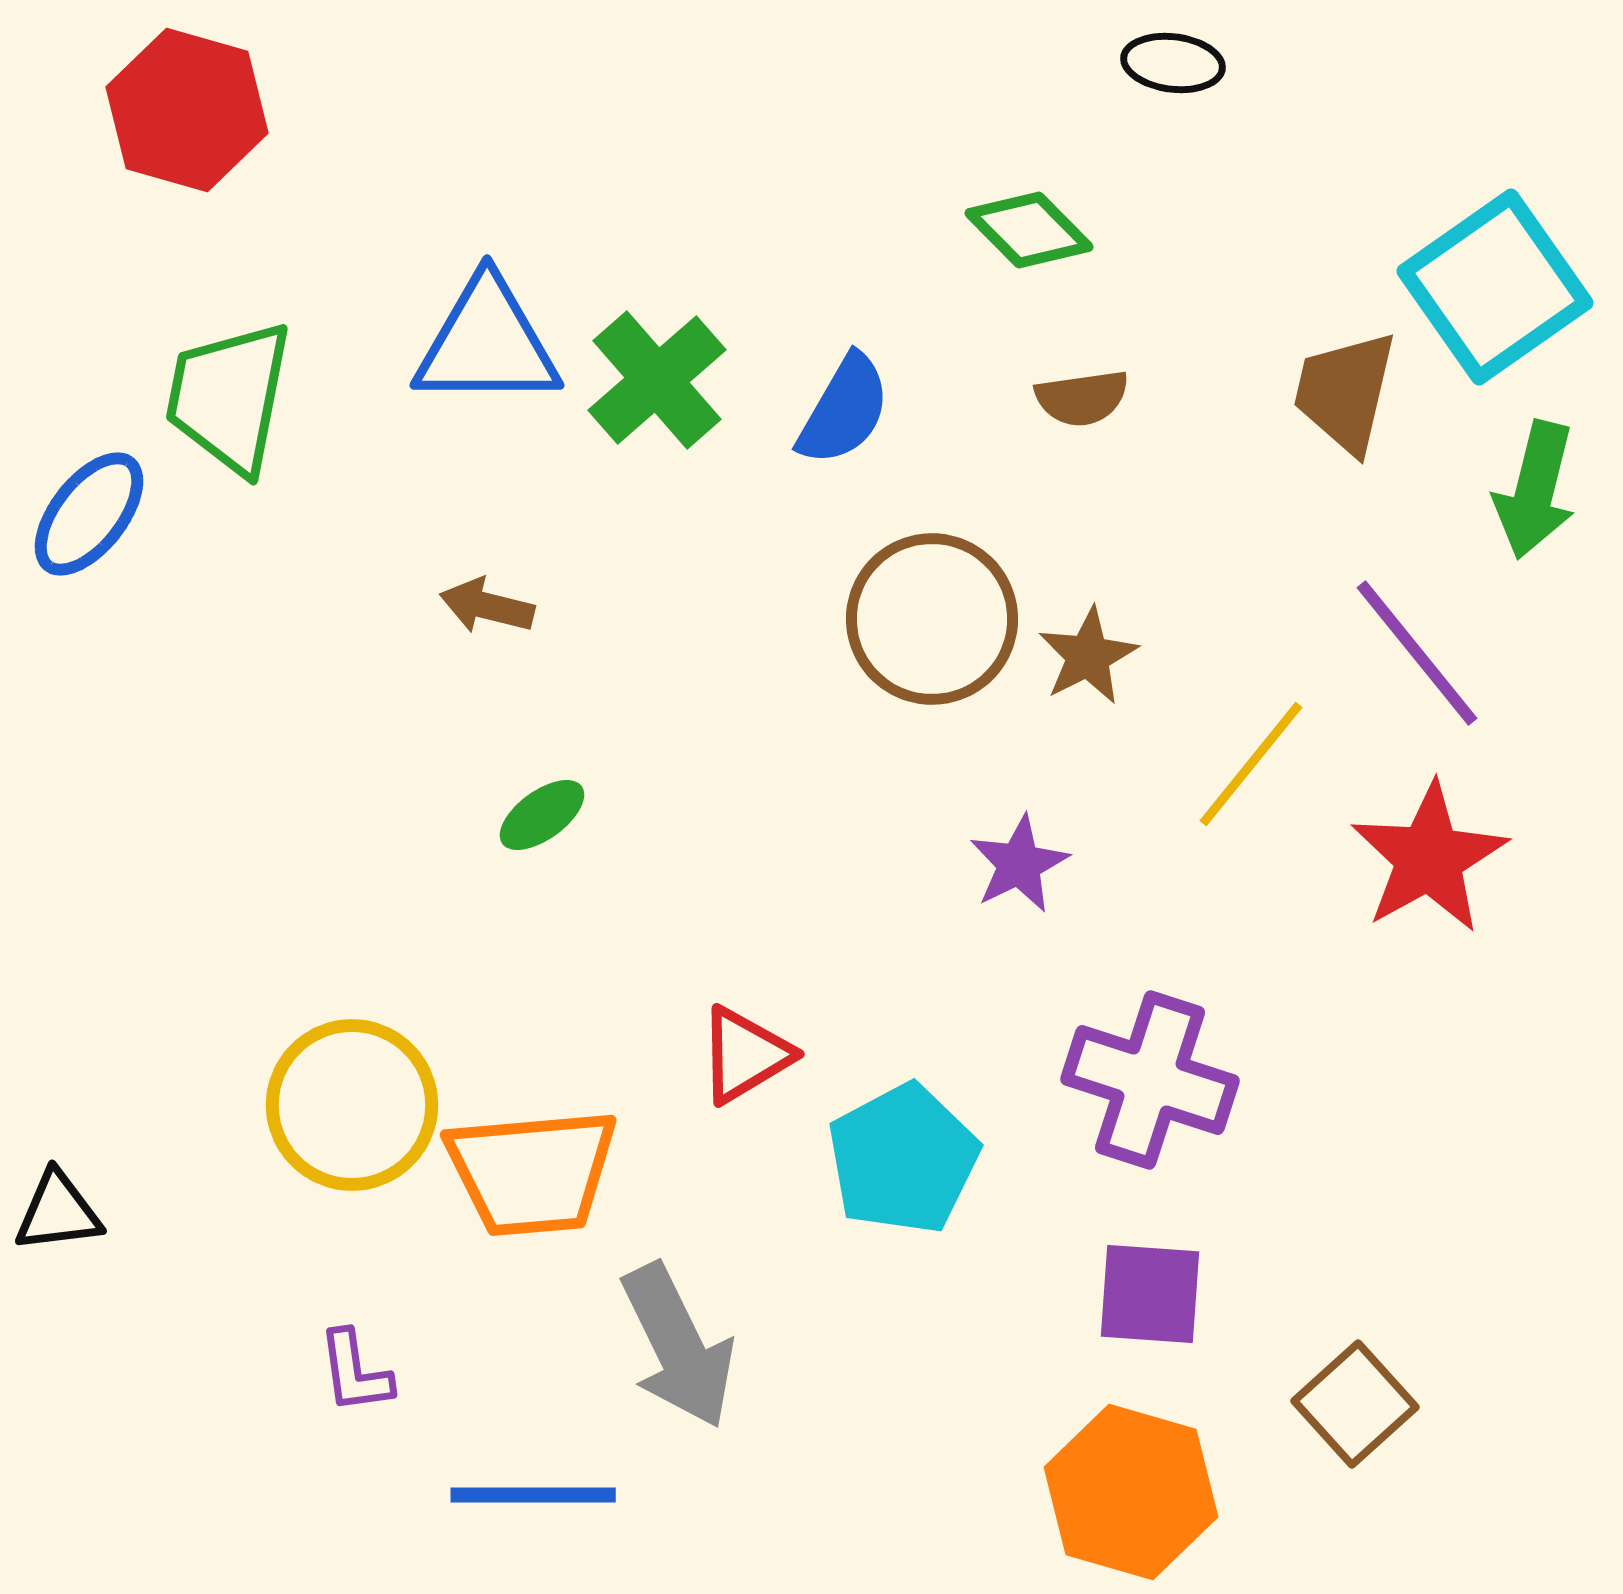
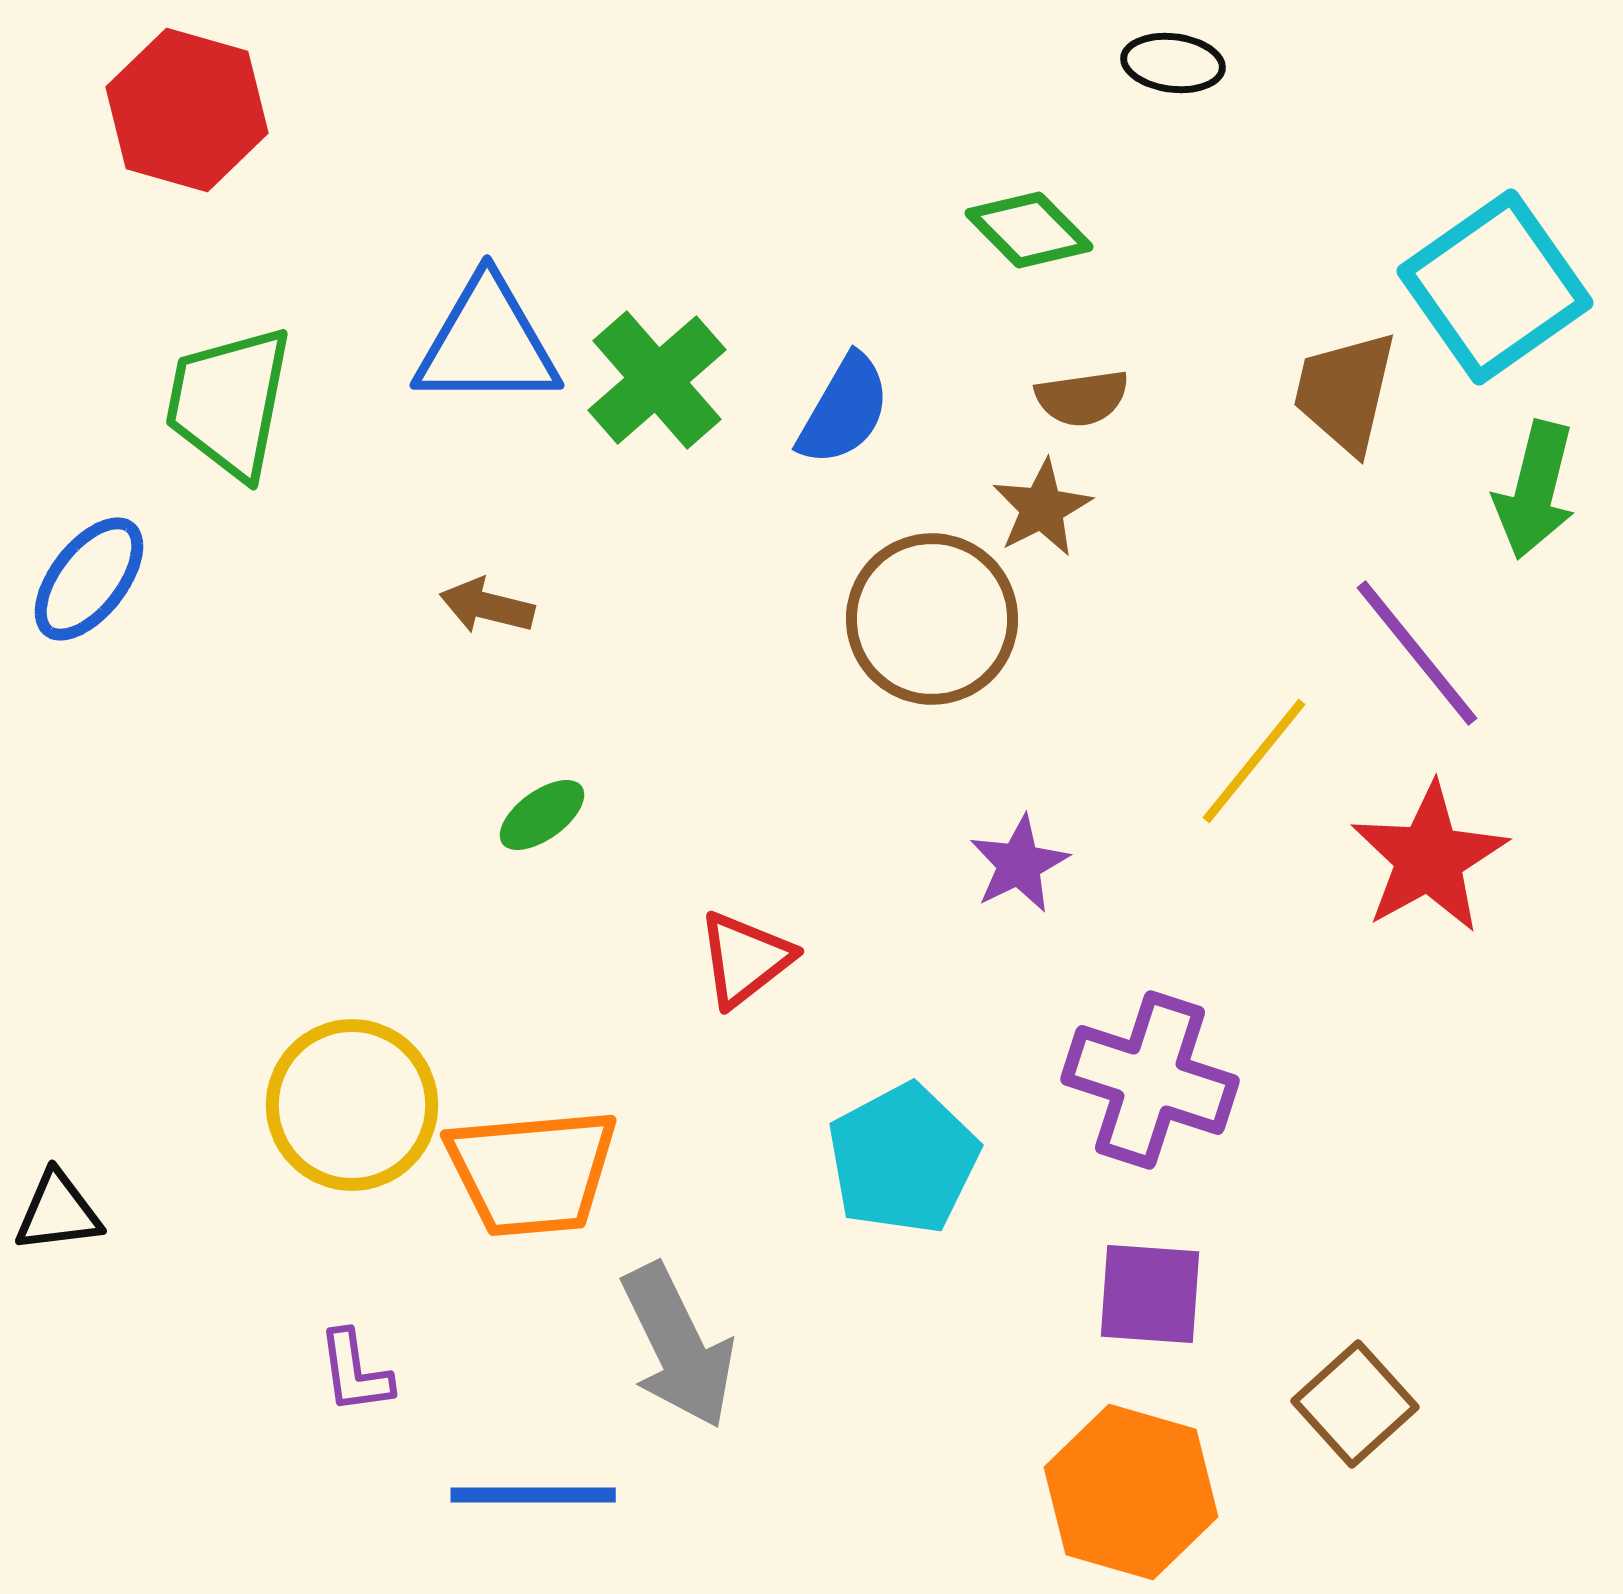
green trapezoid: moved 5 px down
blue ellipse: moved 65 px down
brown star: moved 46 px left, 148 px up
yellow line: moved 3 px right, 3 px up
red triangle: moved 96 px up; rotated 7 degrees counterclockwise
